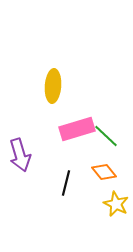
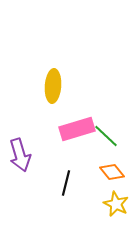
orange diamond: moved 8 px right
